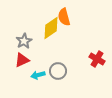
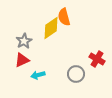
gray circle: moved 18 px right, 3 px down
